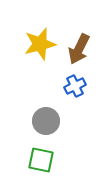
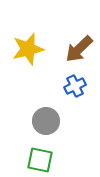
yellow star: moved 12 px left, 5 px down
brown arrow: rotated 20 degrees clockwise
green square: moved 1 px left
